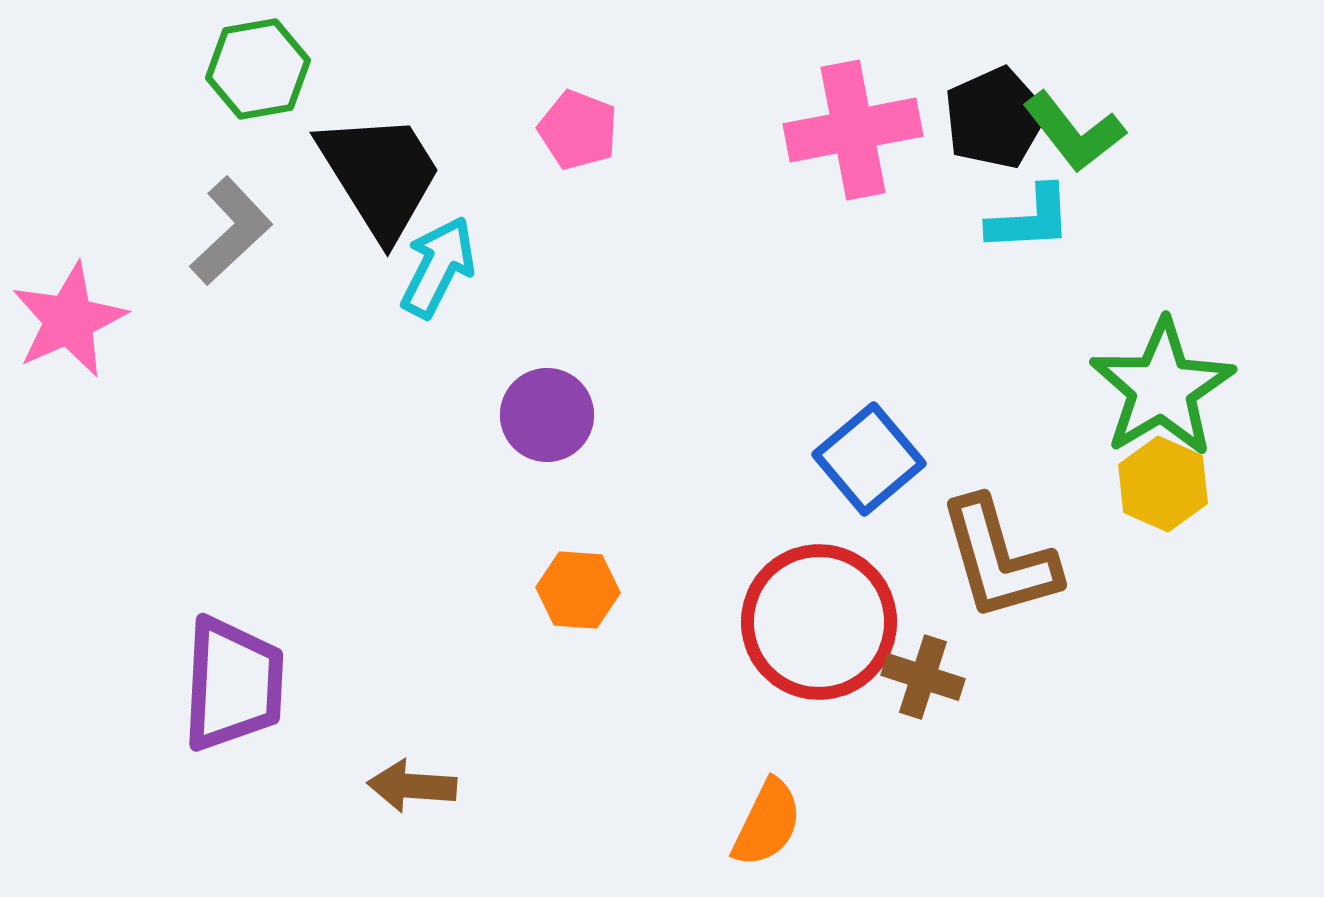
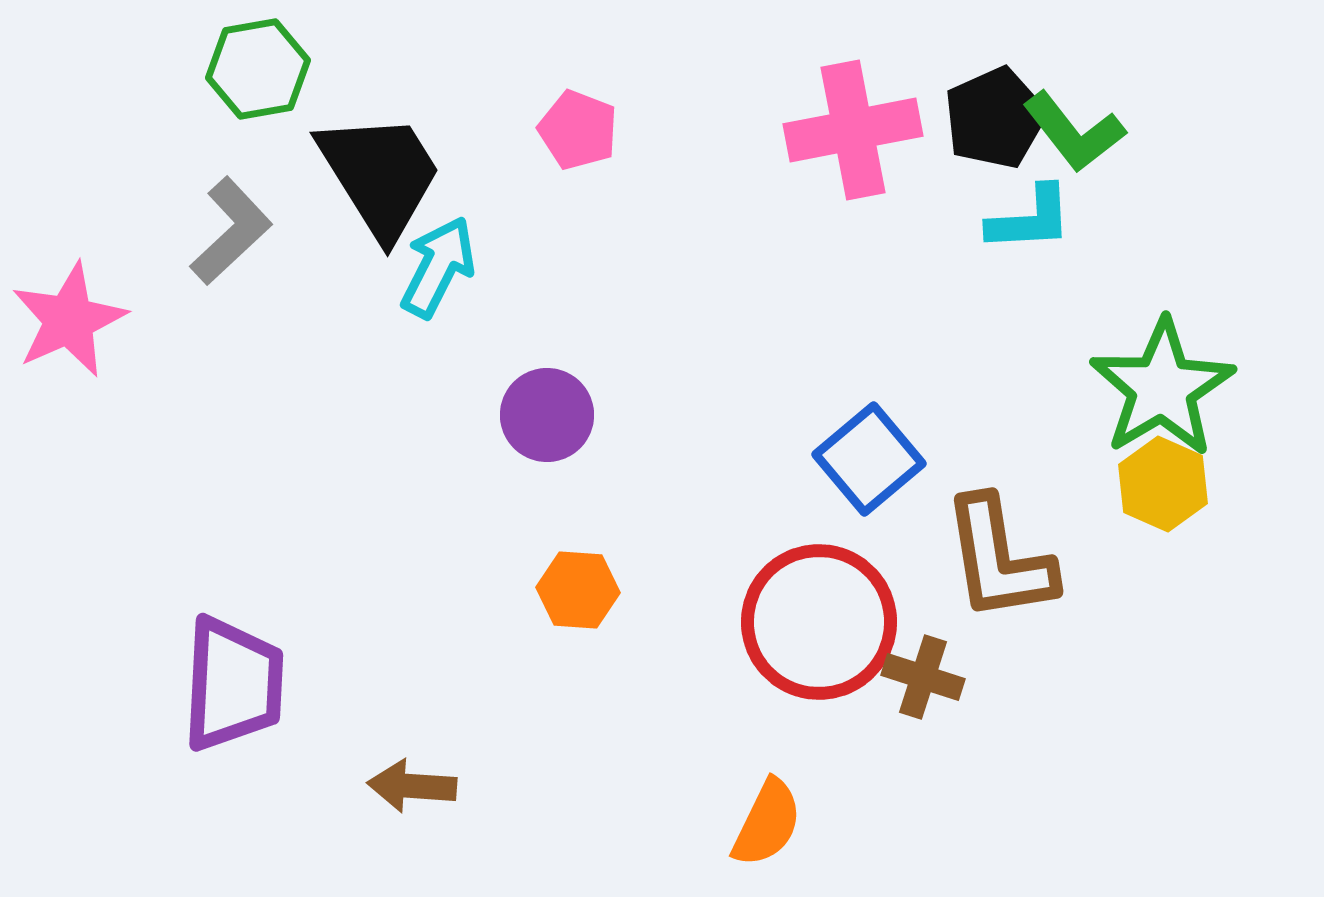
brown L-shape: rotated 7 degrees clockwise
